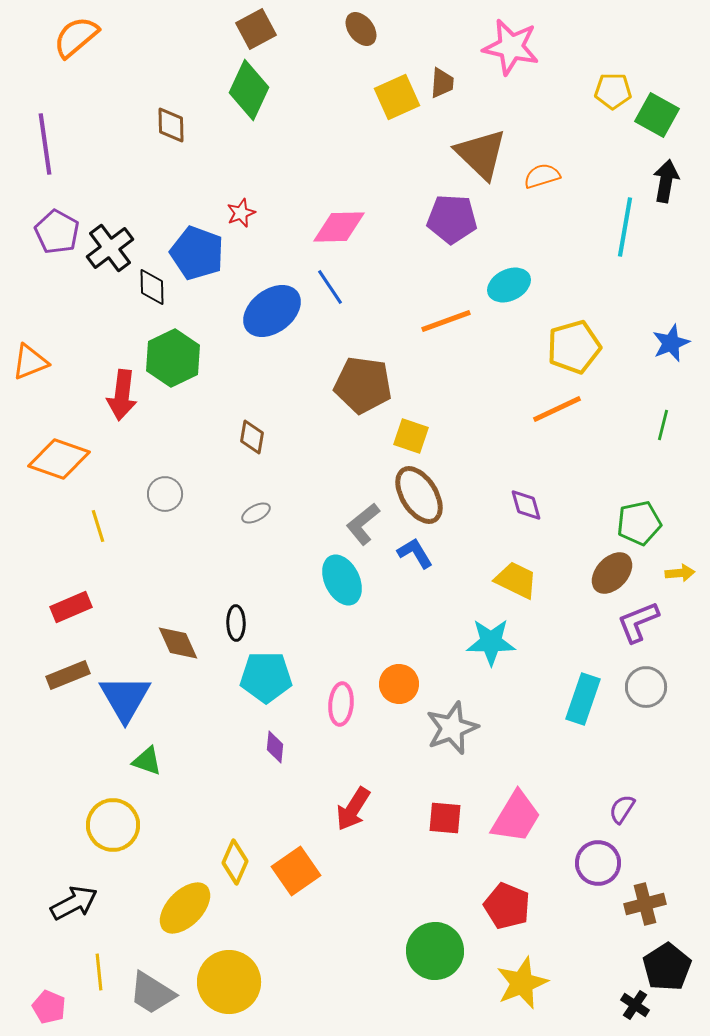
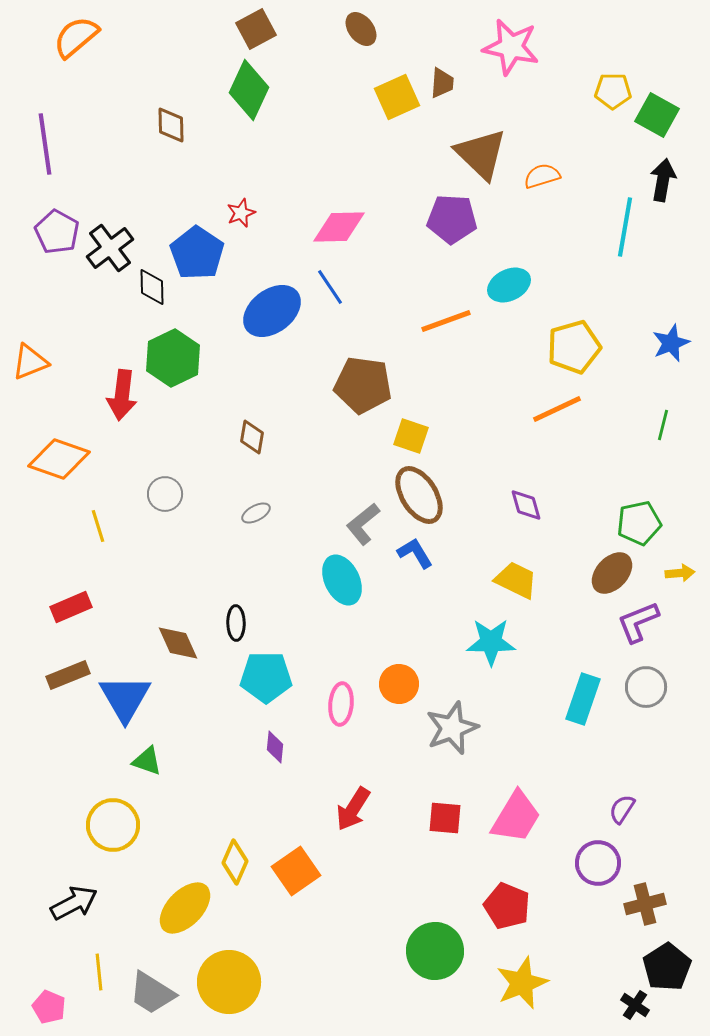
black arrow at (666, 181): moved 3 px left, 1 px up
blue pentagon at (197, 253): rotated 14 degrees clockwise
